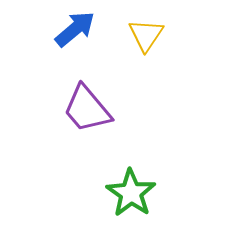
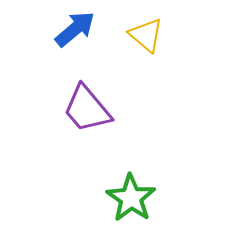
yellow triangle: rotated 24 degrees counterclockwise
green star: moved 5 px down
